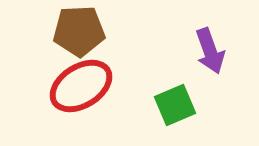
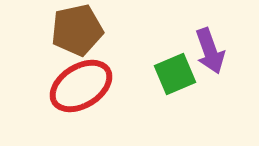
brown pentagon: moved 2 px left, 1 px up; rotated 9 degrees counterclockwise
green square: moved 31 px up
